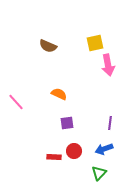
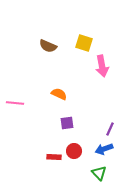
yellow square: moved 11 px left; rotated 30 degrees clockwise
pink arrow: moved 6 px left, 1 px down
pink line: moved 1 px left, 1 px down; rotated 42 degrees counterclockwise
purple line: moved 6 px down; rotated 16 degrees clockwise
green triangle: rotated 28 degrees counterclockwise
